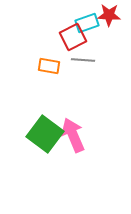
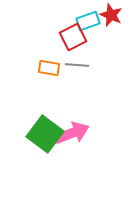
red star: moved 2 px right; rotated 20 degrees clockwise
cyan rectangle: moved 1 px right, 2 px up
gray line: moved 6 px left, 5 px down
orange rectangle: moved 2 px down
pink arrow: moved 1 px left, 2 px up; rotated 92 degrees clockwise
